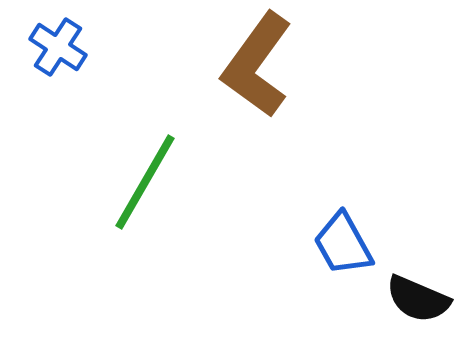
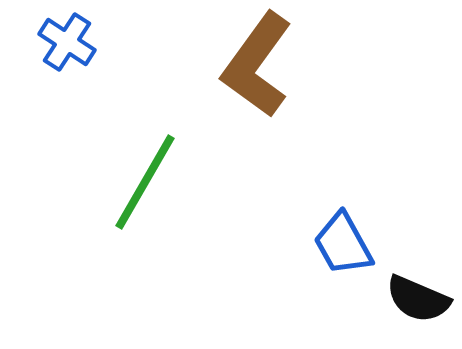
blue cross: moved 9 px right, 5 px up
